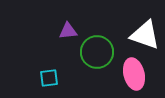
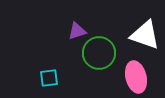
purple triangle: moved 9 px right; rotated 12 degrees counterclockwise
green circle: moved 2 px right, 1 px down
pink ellipse: moved 2 px right, 3 px down
